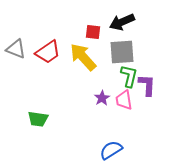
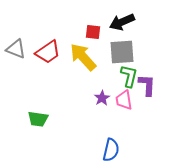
blue semicircle: rotated 135 degrees clockwise
